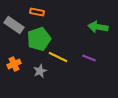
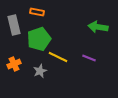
gray rectangle: rotated 42 degrees clockwise
